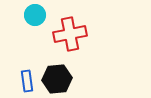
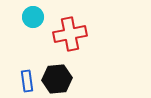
cyan circle: moved 2 px left, 2 px down
